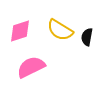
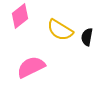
pink diamond: moved 15 px up; rotated 20 degrees counterclockwise
